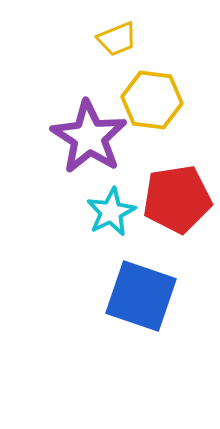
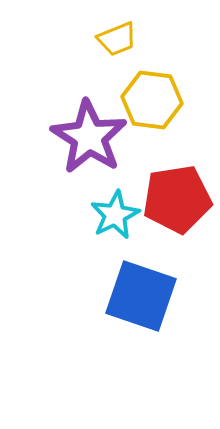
cyan star: moved 4 px right, 3 px down
